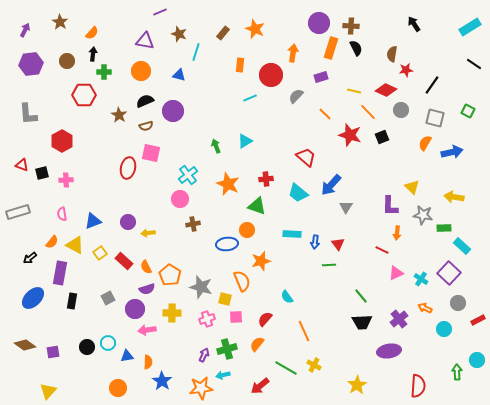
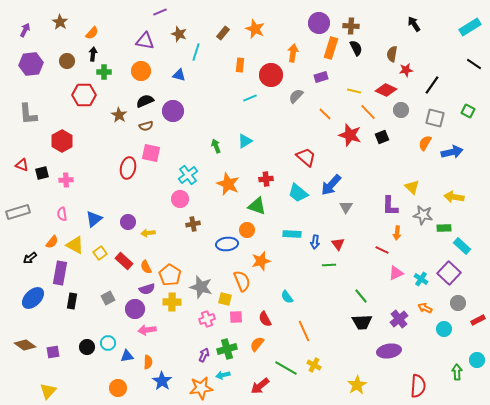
blue triangle at (93, 221): moved 1 px right, 2 px up; rotated 18 degrees counterclockwise
yellow cross at (172, 313): moved 11 px up
red semicircle at (265, 319): rotated 70 degrees counterclockwise
